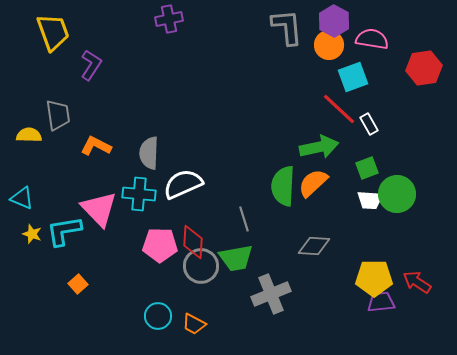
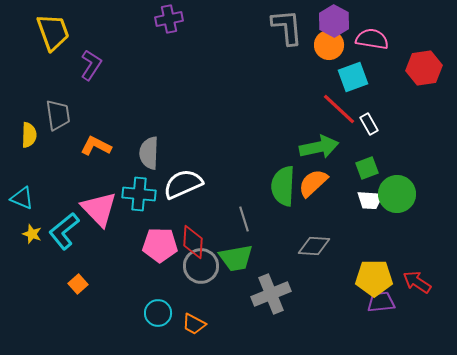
yellow semicircle: rotated 90 degrees clockwise
cyan L-shape: rotated 30 degrees counterclockwise
cyan circle: moved 3 px up
